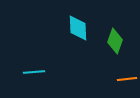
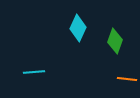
cyan diamond: rotated 28 degrees clockwise
orange line: rotated 12 degrees clockwise
